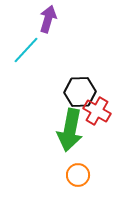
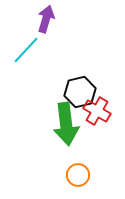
purple arrow: moved 2 px left
black hexagon: rotated 12 degrees counterclockwise
green arrow: moved 4 px left, 6 px up; rotated 18 degrees counterclockwise
